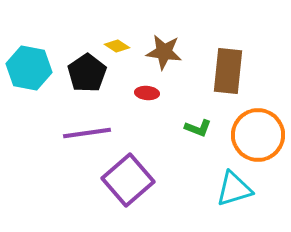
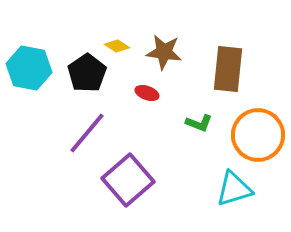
brown rectangle: moved 2 px up
red ellipse: rotated 15 degrees clockwise
green L-shape: moved 1 px right, 5 px up
purple line: rotated 42 degrees counterclockwise
